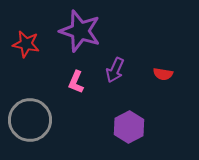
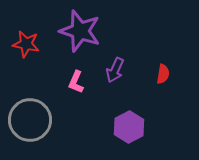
red semicircle: rotated 90 degrees counterclockwise
